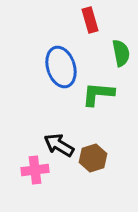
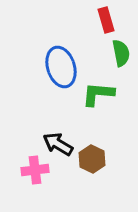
red rectangle: moved 16 px right
black arrow: moved 1 px left, 1 px up
brown hexagon: moved 1 px left, 1 px down; rotated 16 degrees counterclockwise
